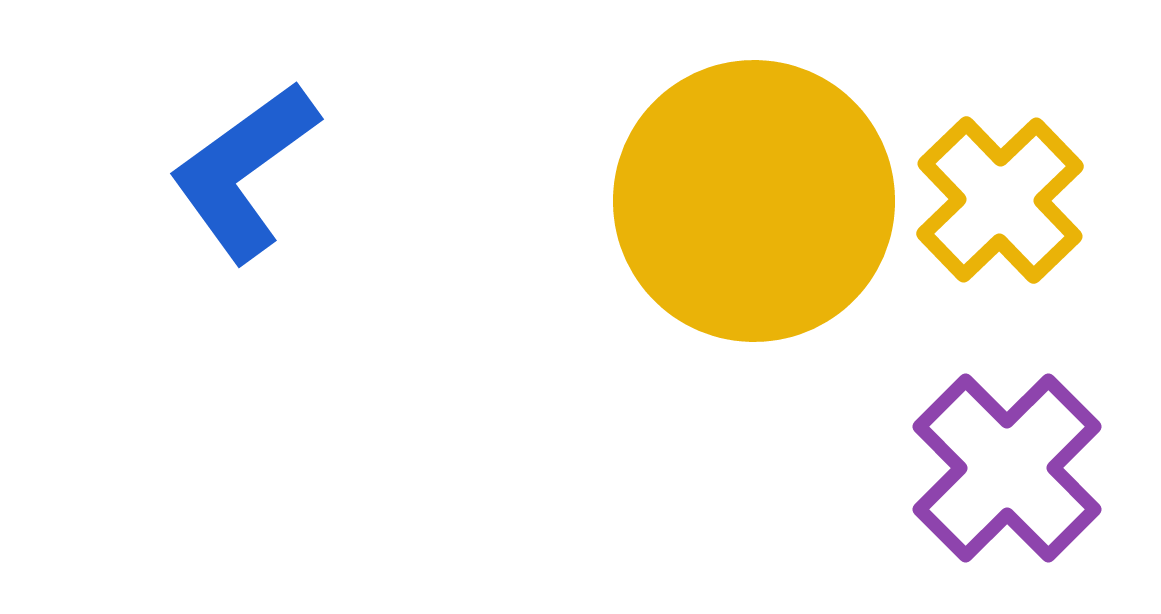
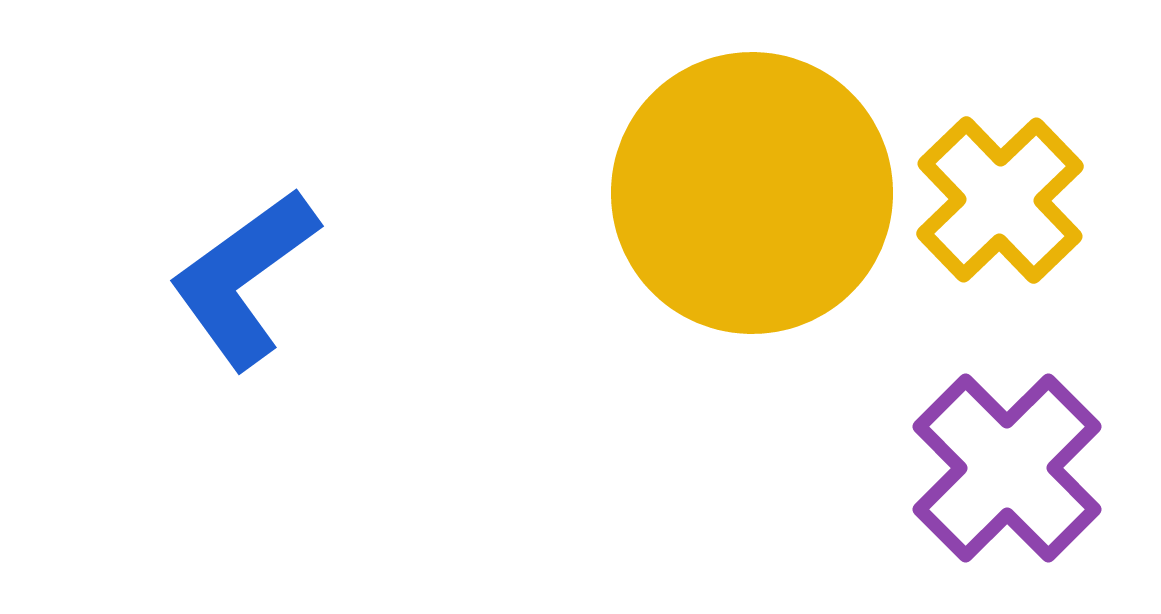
blue L-shape: moved 107 px down
yellow circle: moved 2 px left, 8 px up
